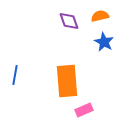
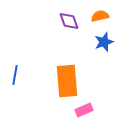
blue star: rotated 24 degrees clockwise
